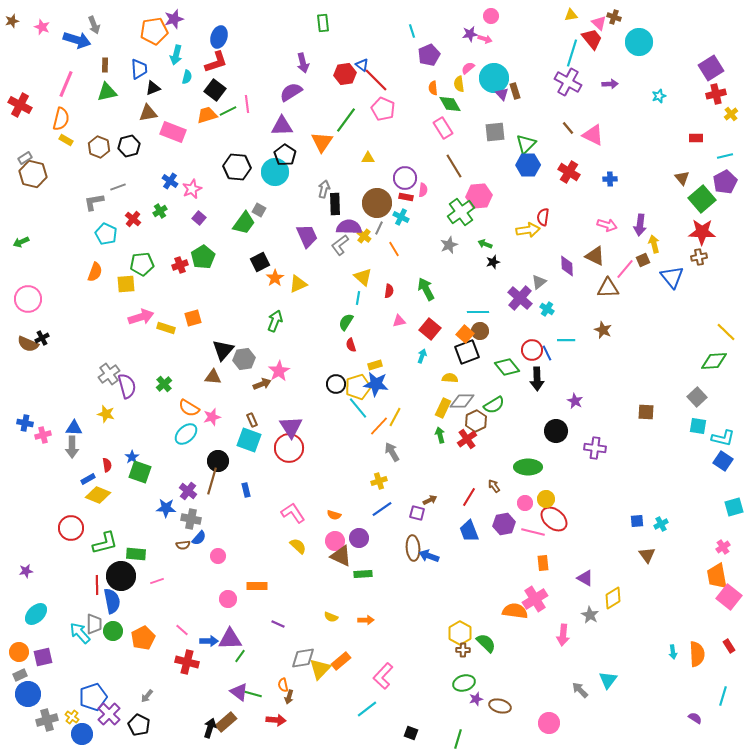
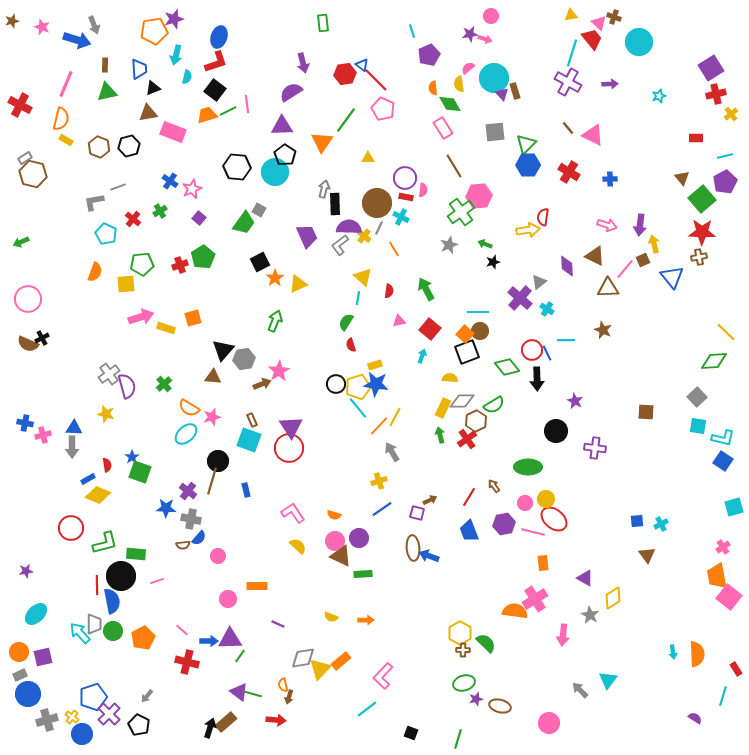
red rectangle at (729, 646): moved 7 px right, 23 px down
